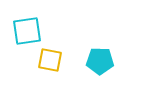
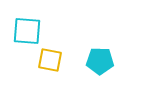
cyan square: rotated 12 degrees clockwise
